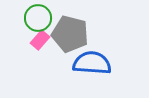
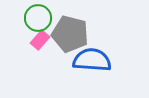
blue semicircle: moved 3 px up
